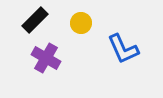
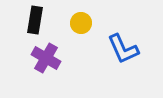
black rectangle: rotated 36 degrees counterclockwise
